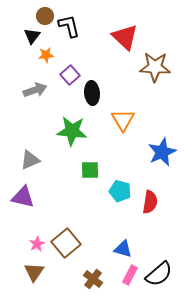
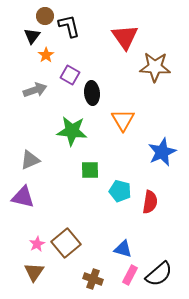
red triangle: rotated 12 degrees clockwise
orange star: rotated 28 degrees counterclockwise
purple square: rotated 18 degrees counterclockwise
brown cross: rotated 18 degrees counterclockwise
